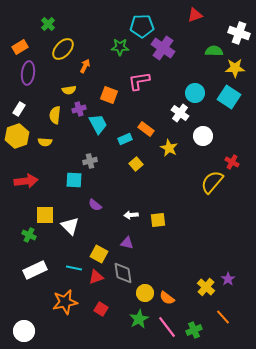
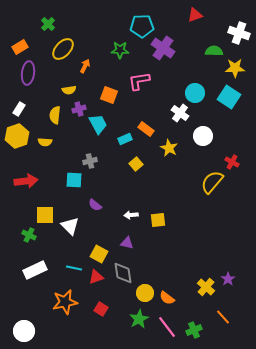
green star at (120, 47): moved 3 px down
